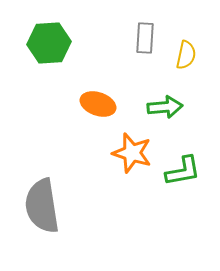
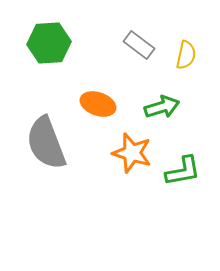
gray rectangle: moved 6 px left, 7 px down; rotated 56 degrees counterclockwise
green arrow: moved 3 px left; rotated 12 degrees counterclockwise
gray semicircle: moved 4 px right, 63 px up; rotated 12 degrees counterclockwise
